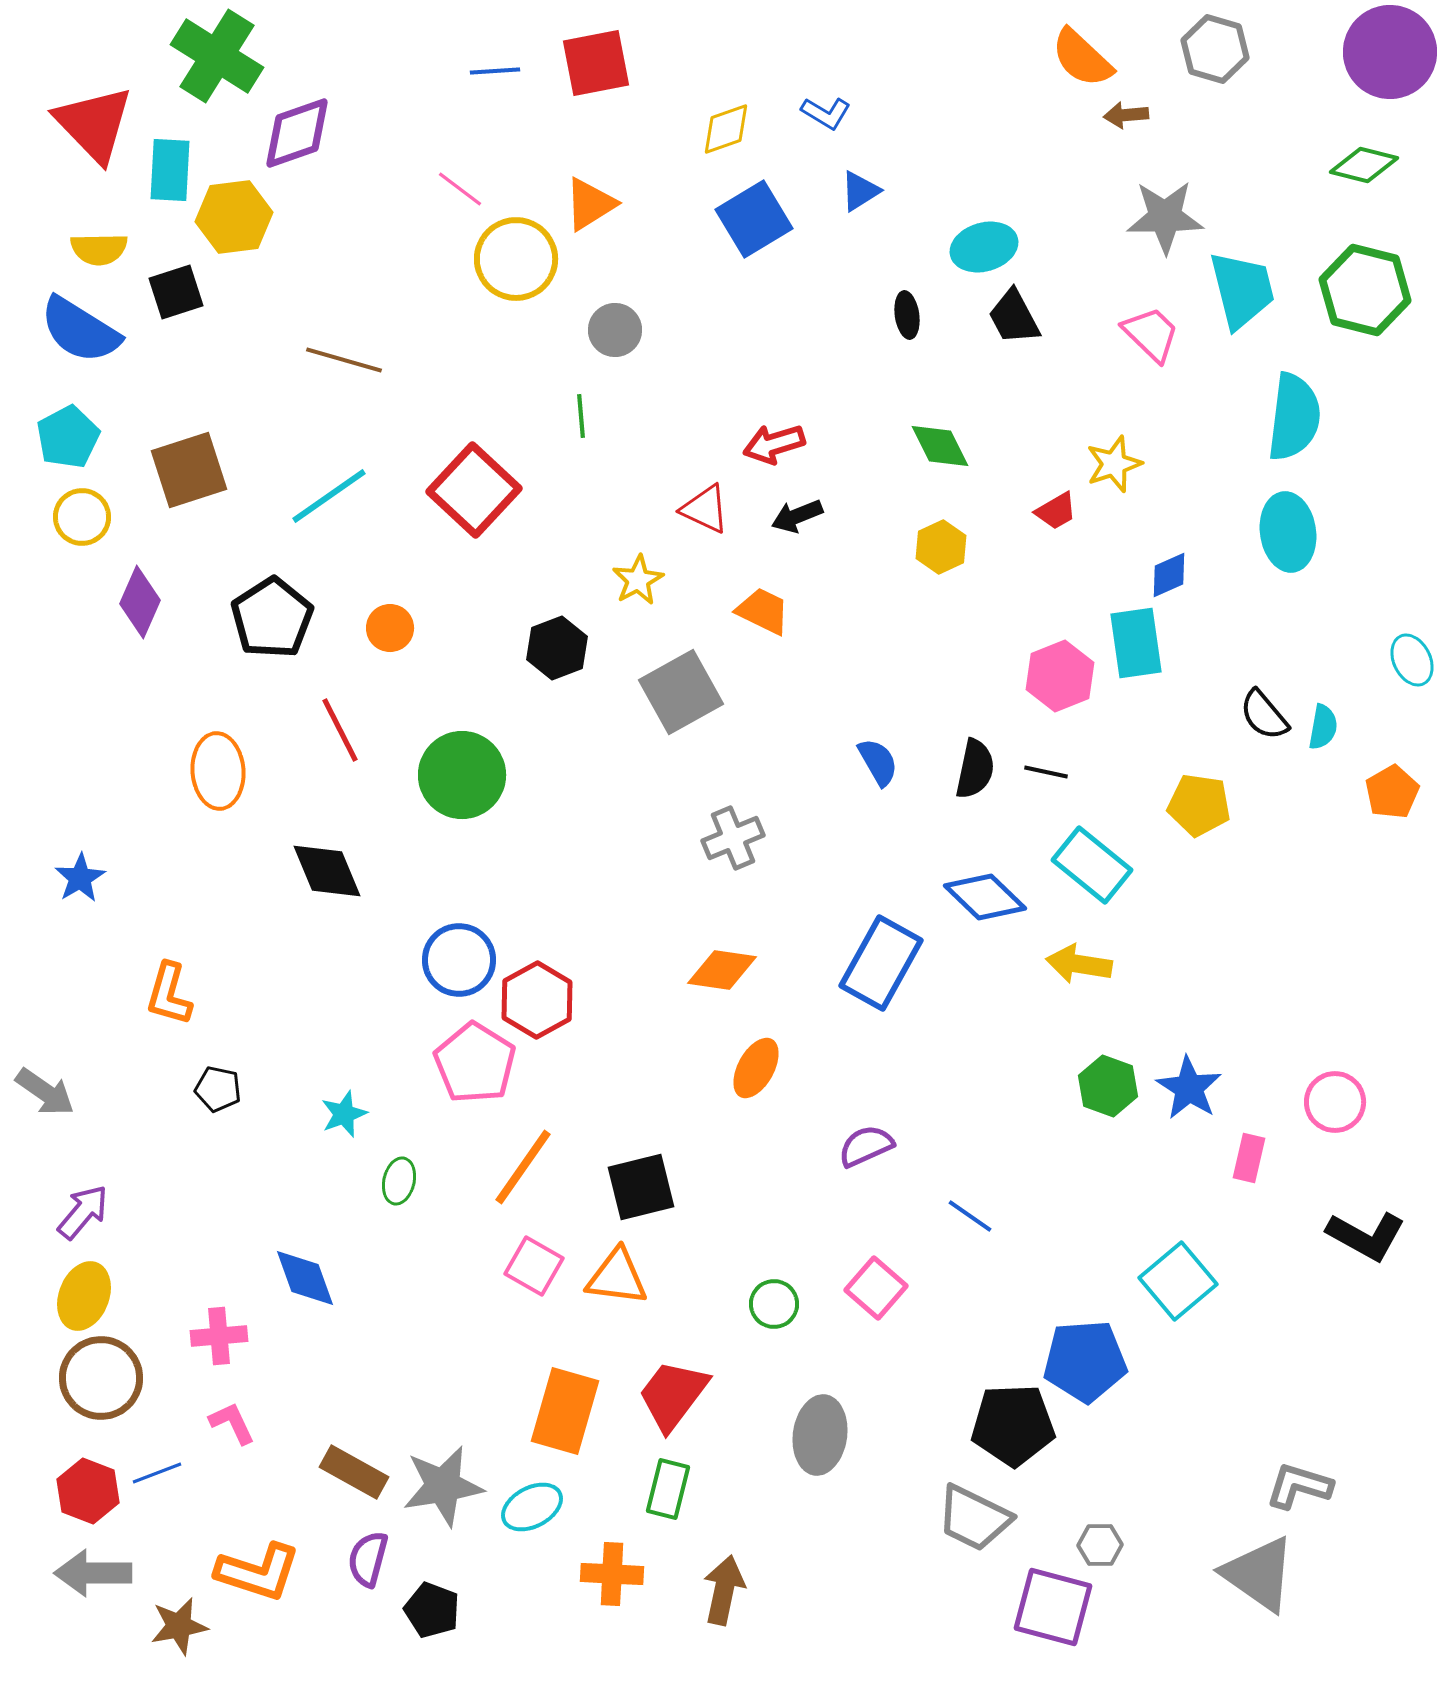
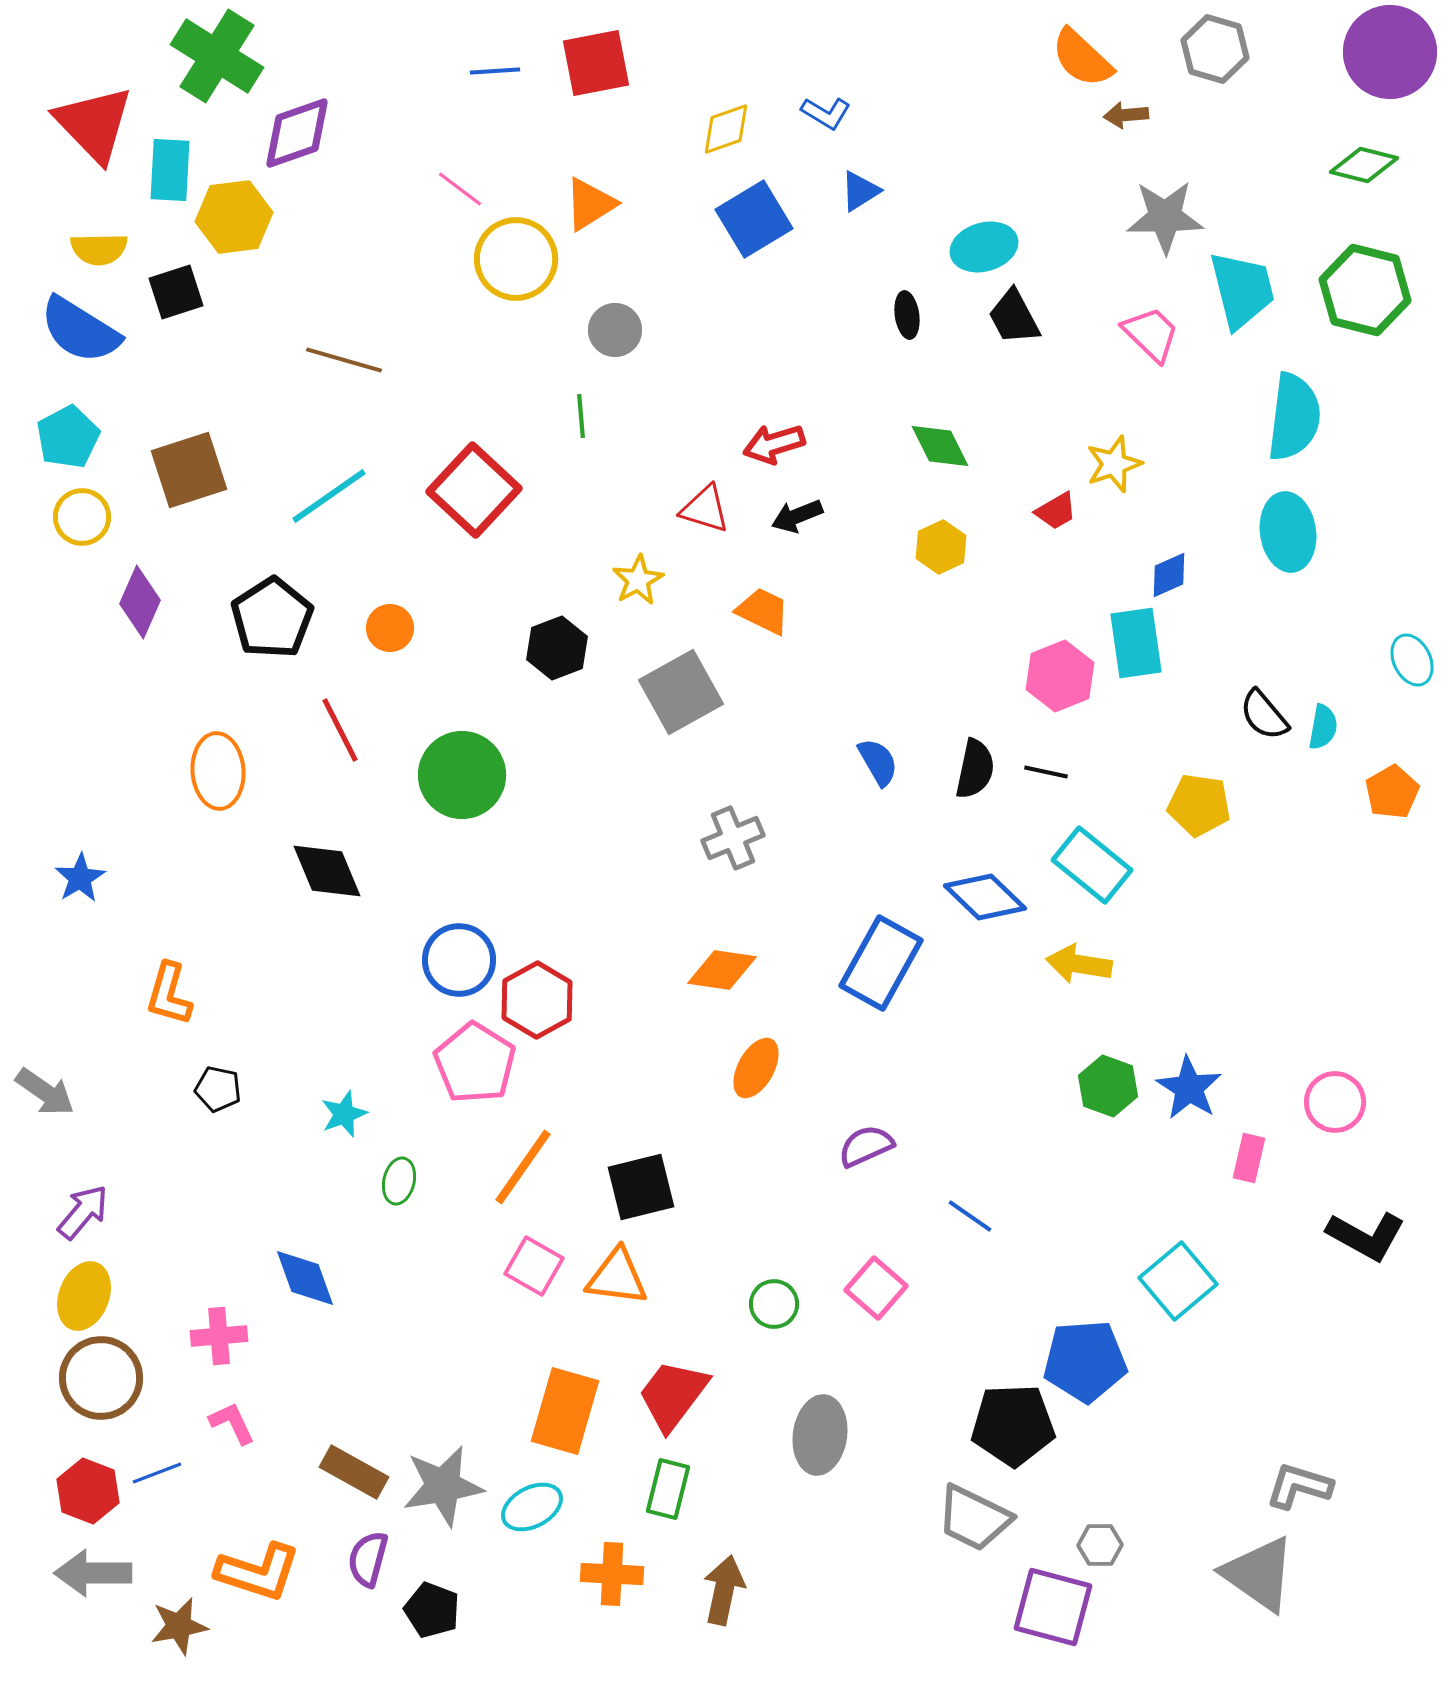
red triangle at (705, 509): rotated 8 degrees counterclockwise
